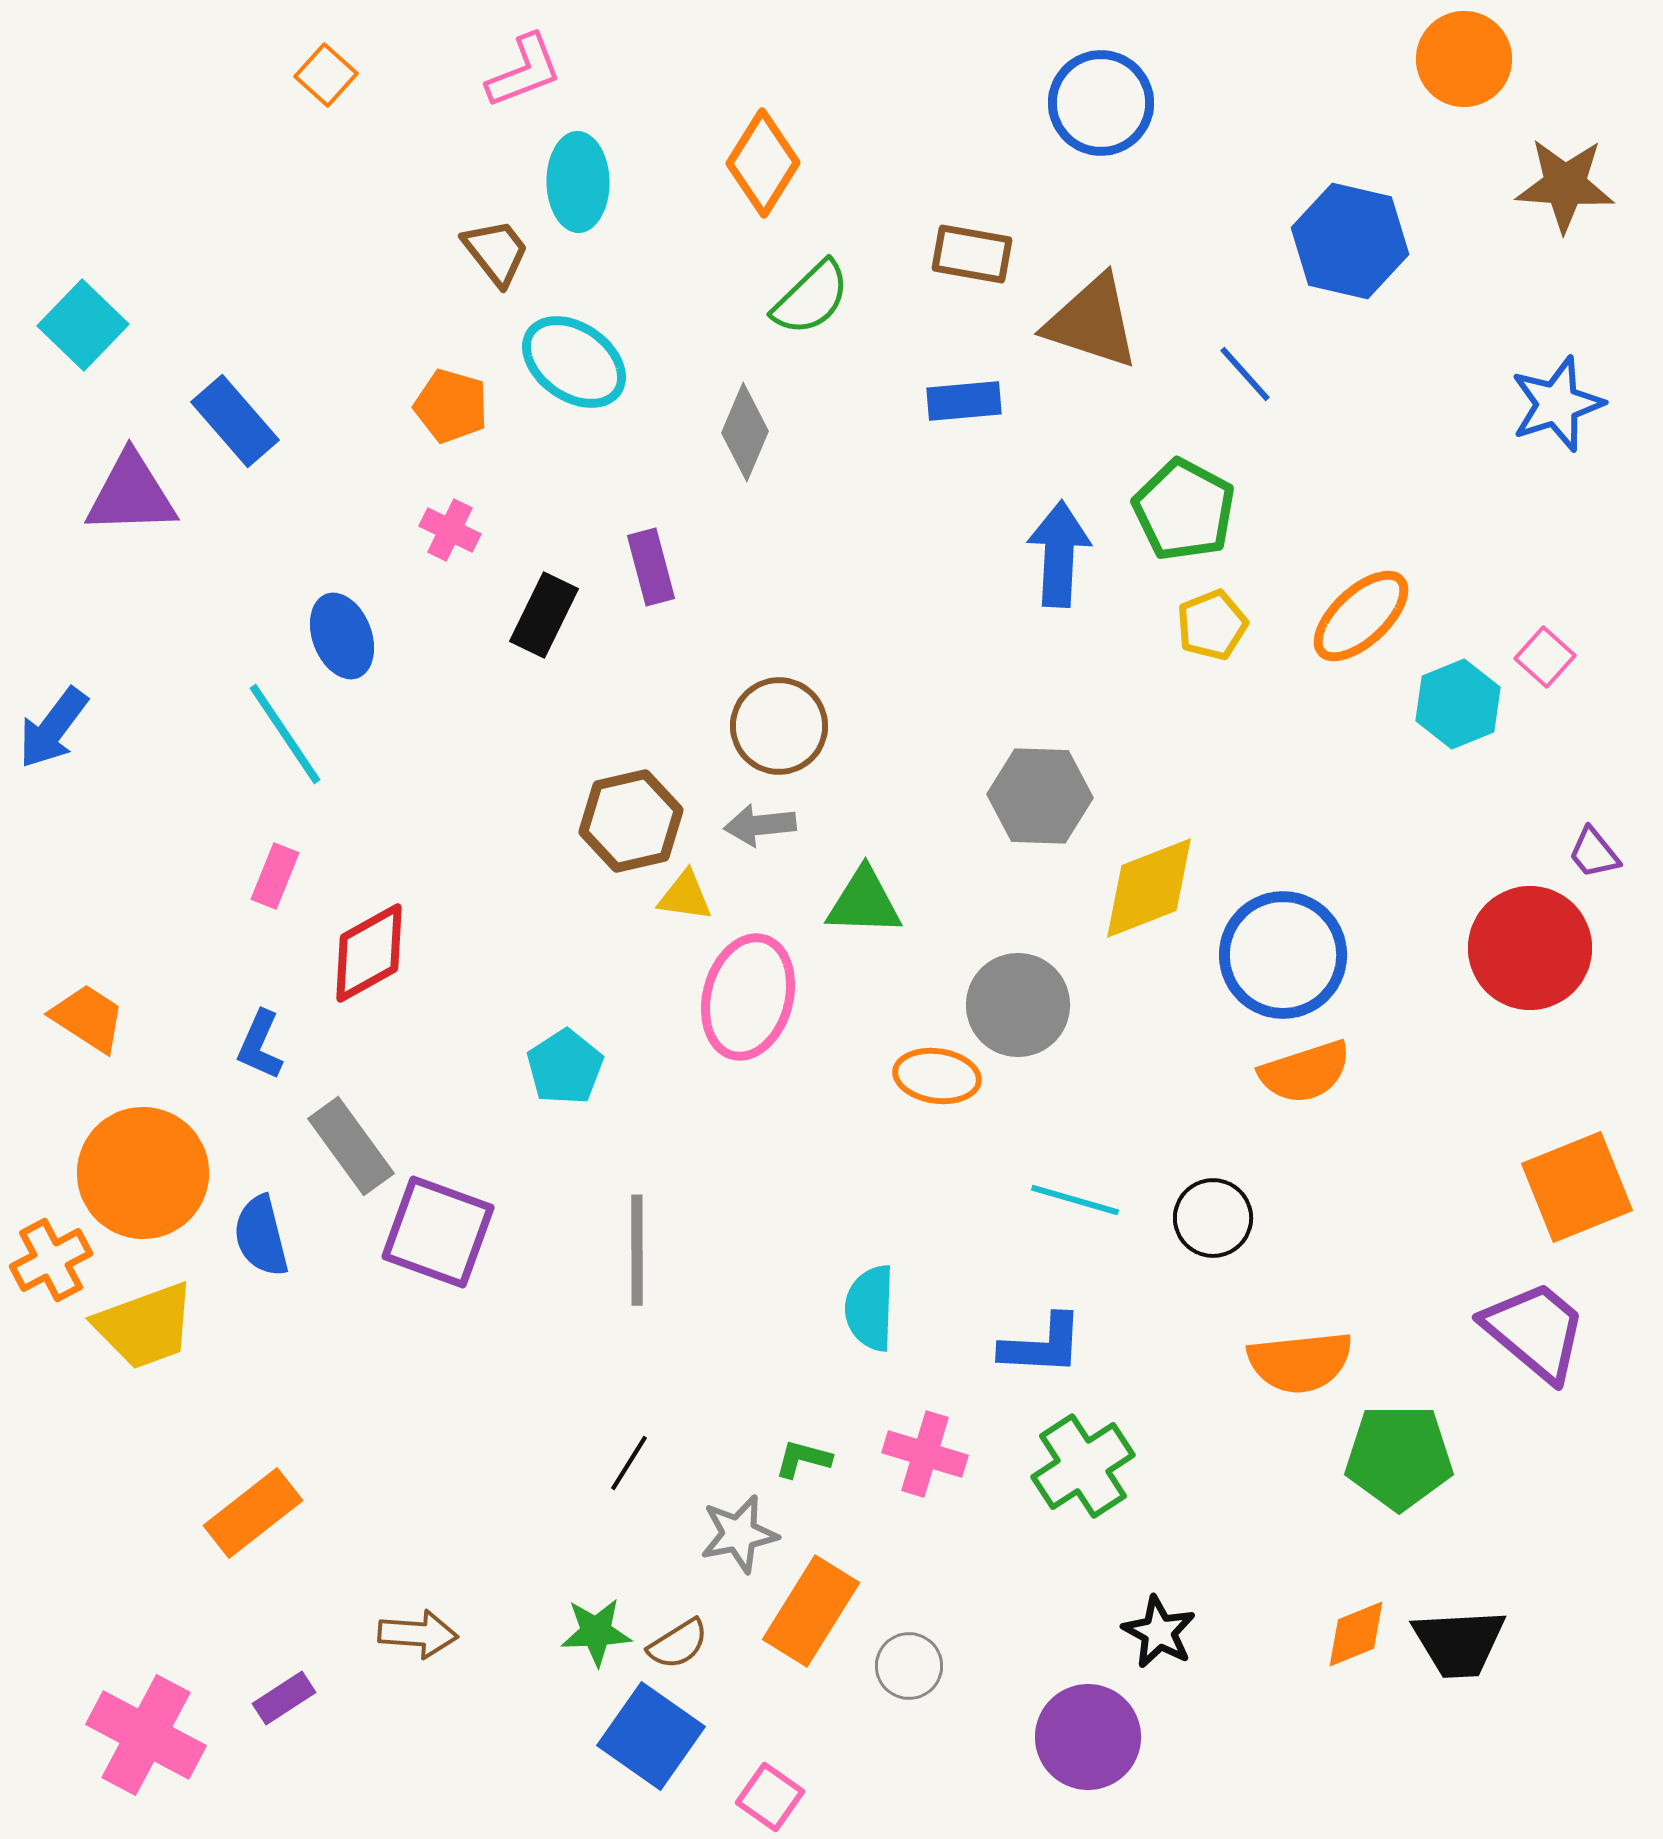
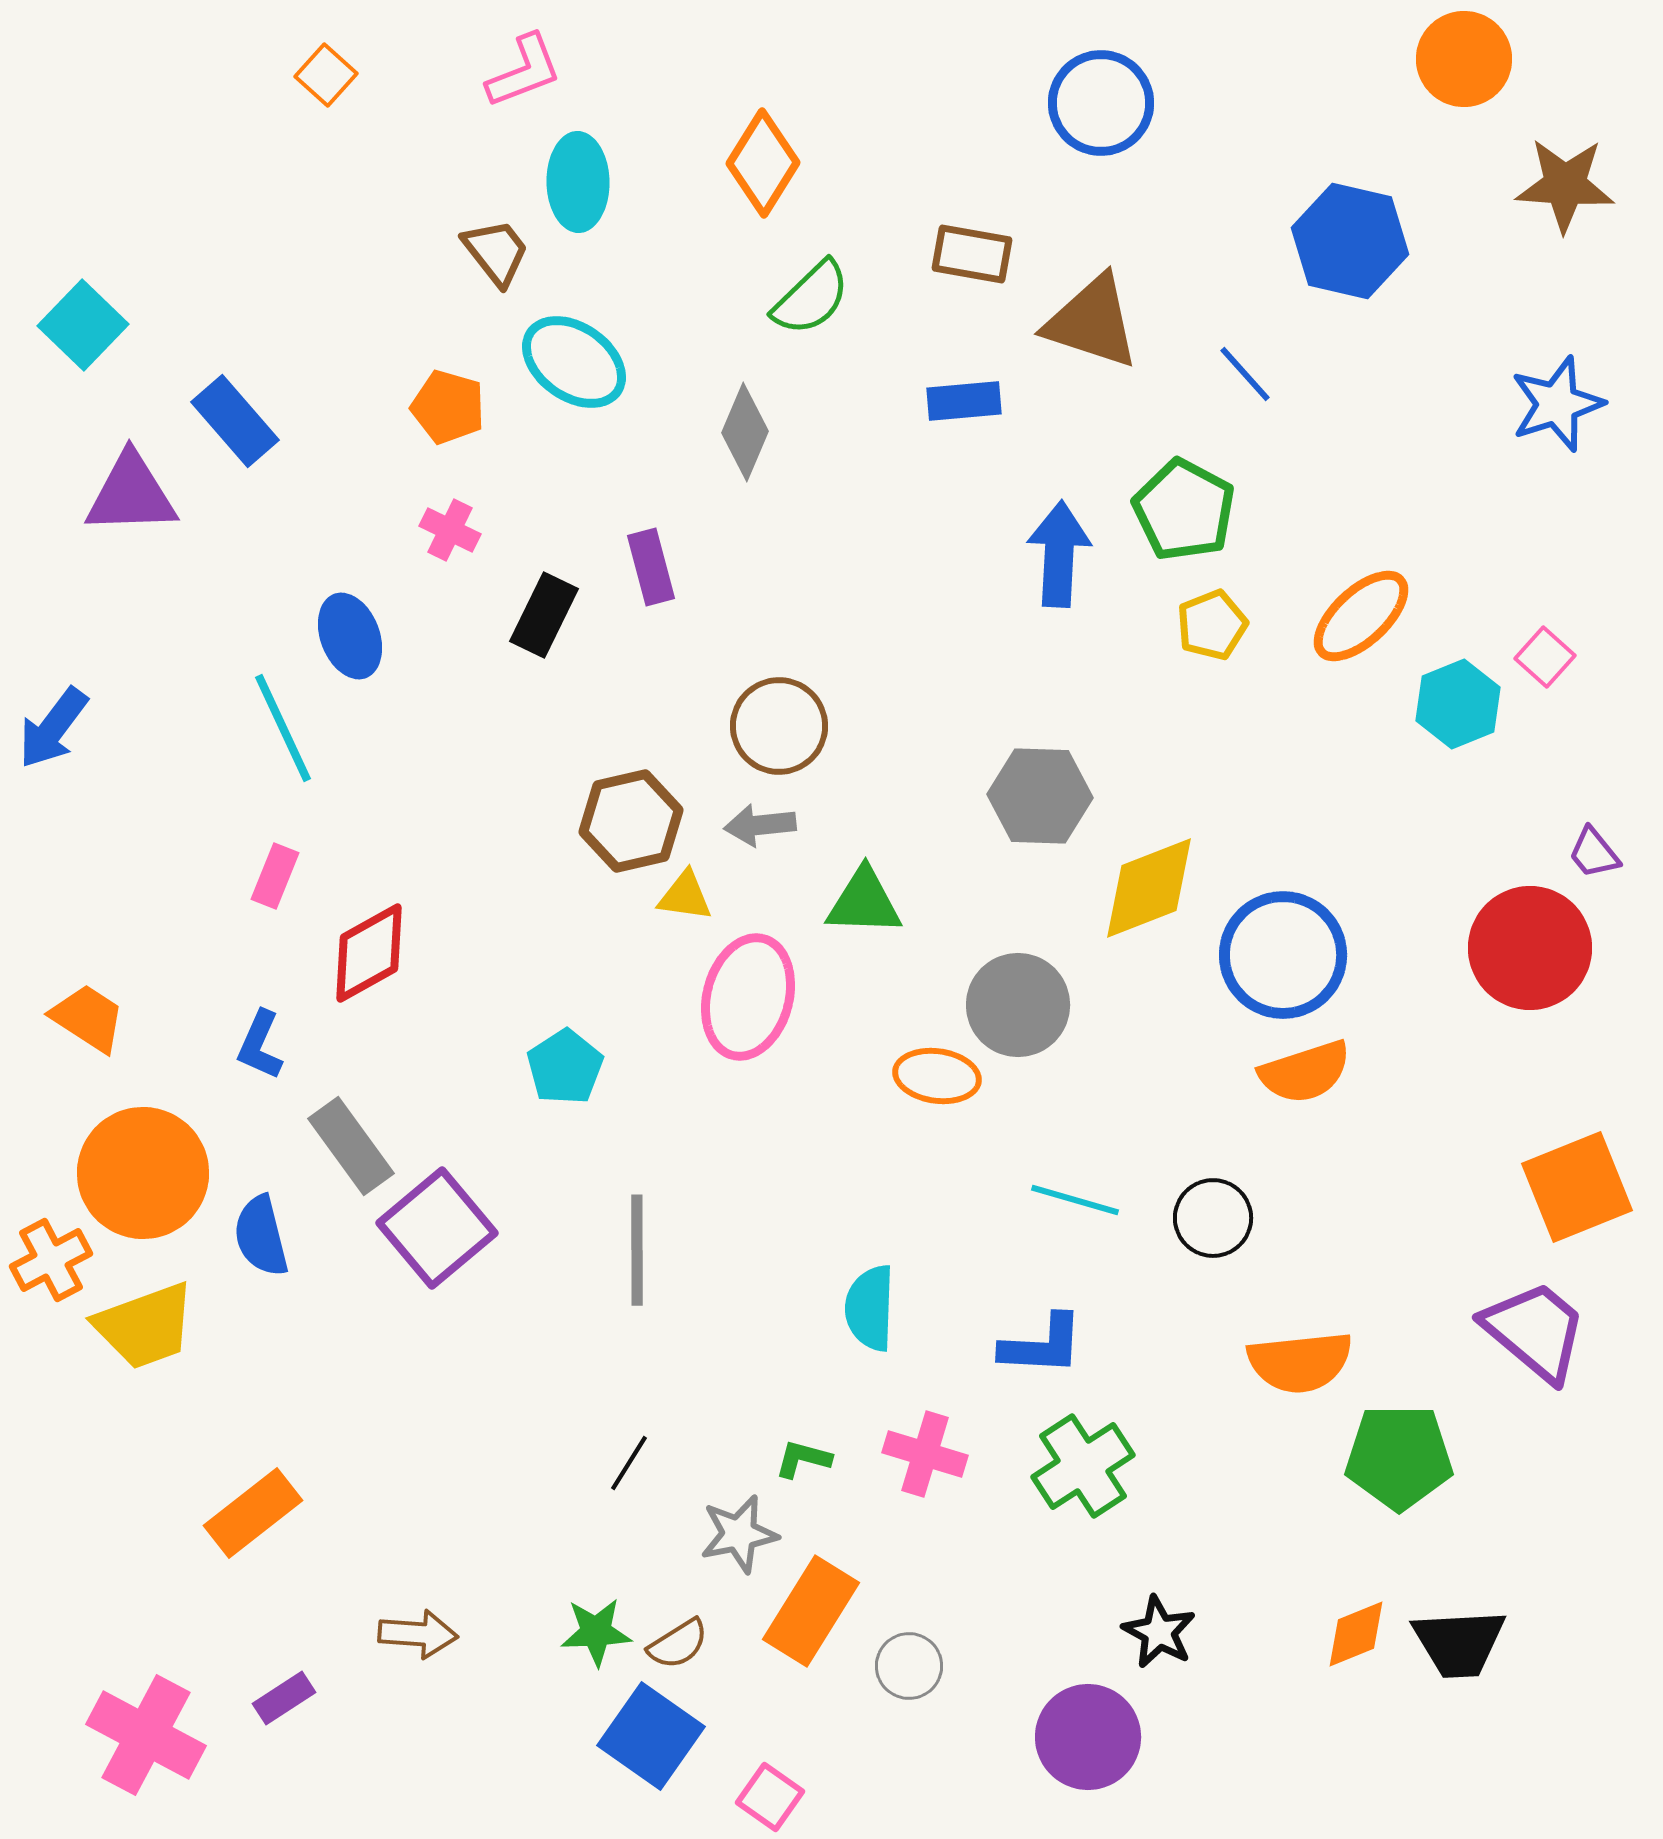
orange pentagon at (451, 406): moved 3 px left, 1 px down
blue ellipse at (342, 636): moved 8 px right
cyan line at (285, 734): moved 2 px left, 6 px up; rotated 9 degrees clockwise
purple square at (438, 1232): moved 1 px left, 4 px up; rotated 30 degrees clockwise
